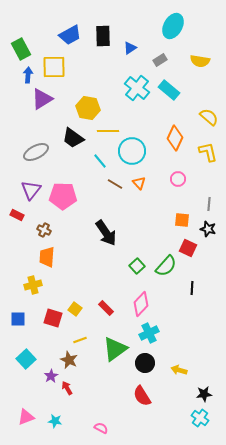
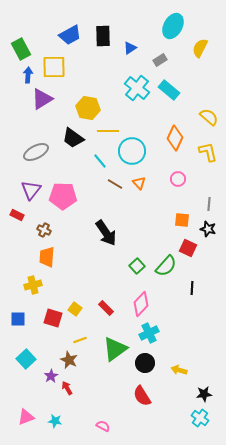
yellow semicircle at (200, 61): moved 13 px up; rotated 108 degrees clockwise
pink semicircle at (101, 428): moved 2 px right, 2 px up
